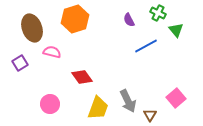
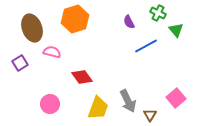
purple semicircle: moved 2 px down
